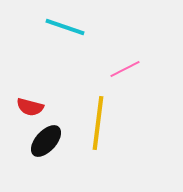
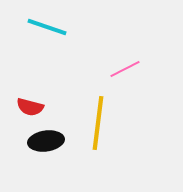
cyan line: moved 18 px left
black ellipse: rotated 40 degrees clockwise
